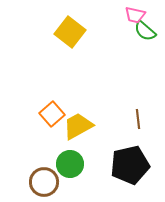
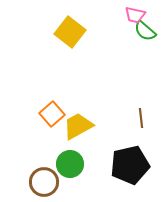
brown line: moved 3 px right, 1 px up
